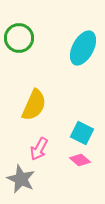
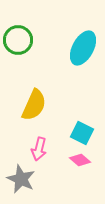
green circle: moved 1 px left, 2 px down
pink arrow: rotated 15 degrees counterclockwise
